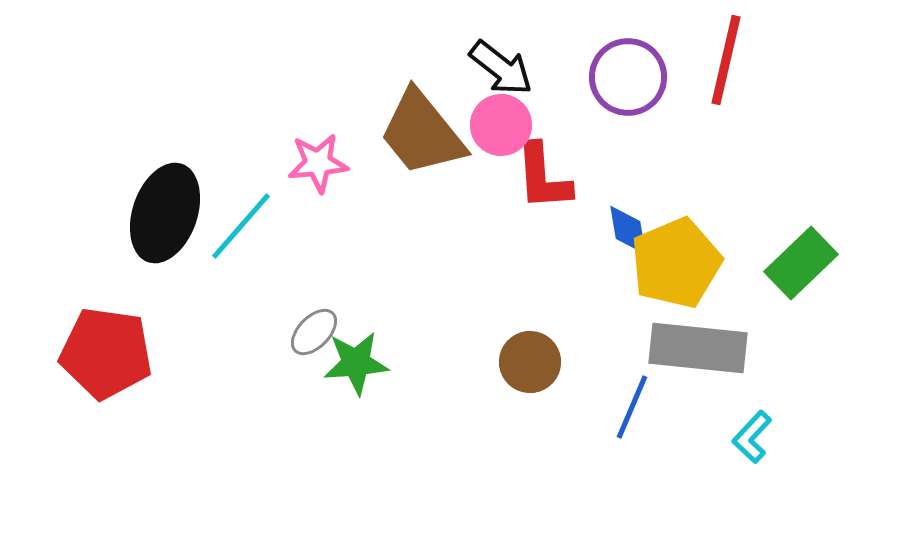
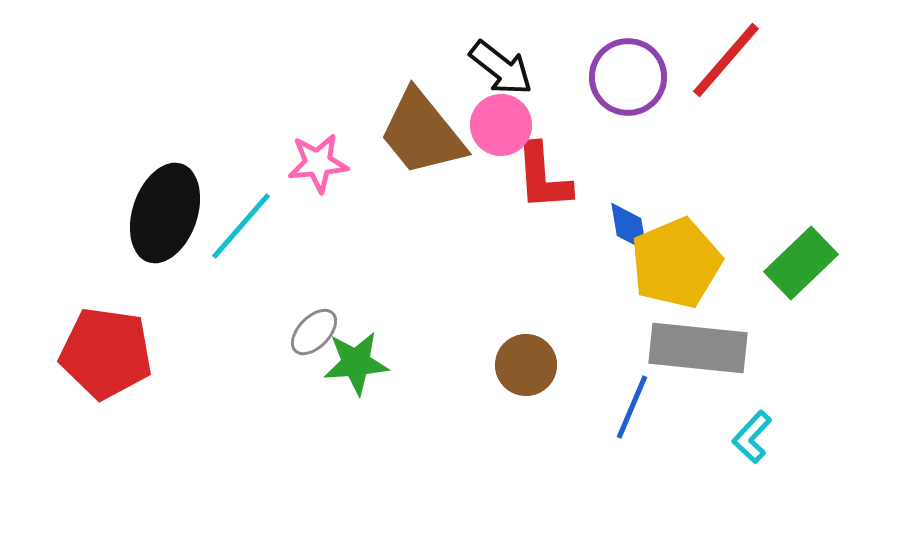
red line: rotated 28 degrees clockwise
blue diamond: moved 1 px right, 3 px up
brown circle: moved 4 px left, 3 px down
